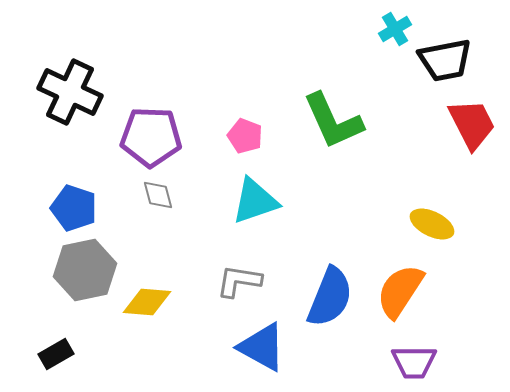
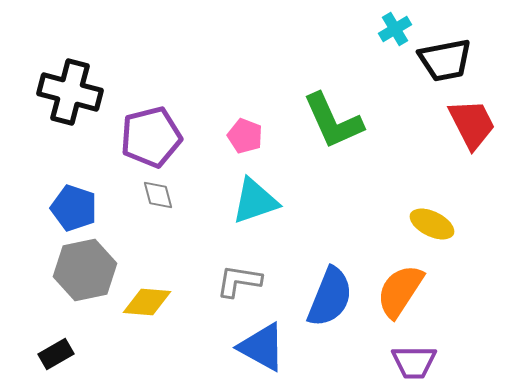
black cross: rotated 10 degrees counterclockwise
purple pentagon: rotated 16 degrees counterclockwise
